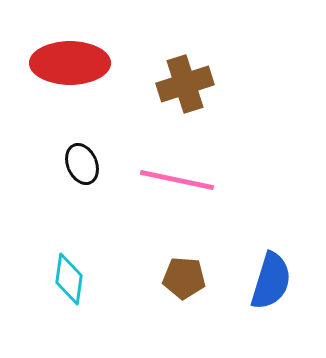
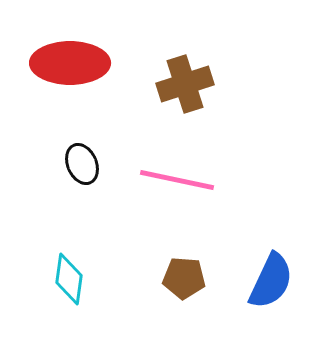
blue semicircle: rotated 8 degrees clockwise
